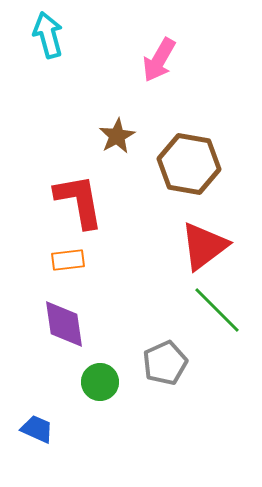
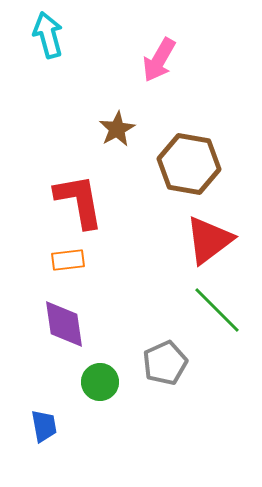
brown star: moved 7 px up
red triangle: moved 5 px right, 6 px up
blue trapezoid: moved 7 px right, 3 px up; rotated 56 degrees clockwise
